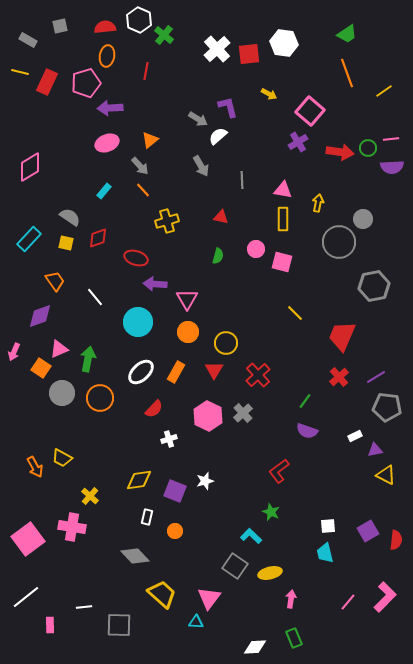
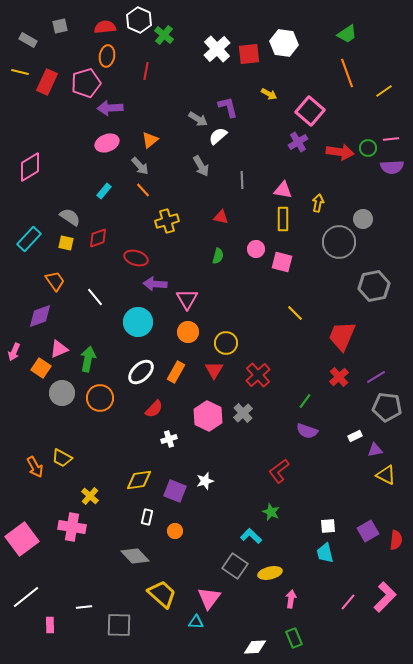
pink square at (28, 539): moved 6 px left
